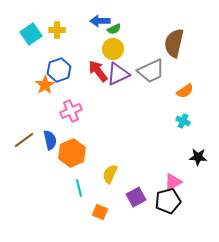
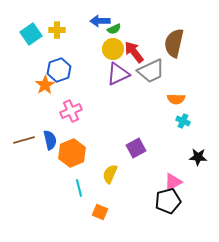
red arrow: moved 36 px right, 19 px up
orange semicircle: moved 9 px left, 8 px down; rotated 36 degrees clockwise
brown line: rotated 20 degrees clockwise
purple square: moved 49 px up
